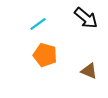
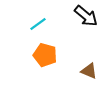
black arrow: moved 2 px up
